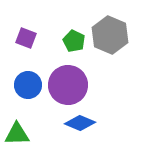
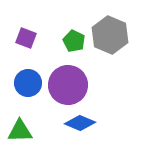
blue circle: moved 2 px up
green triangle: moved 3 px right, 3 px up
